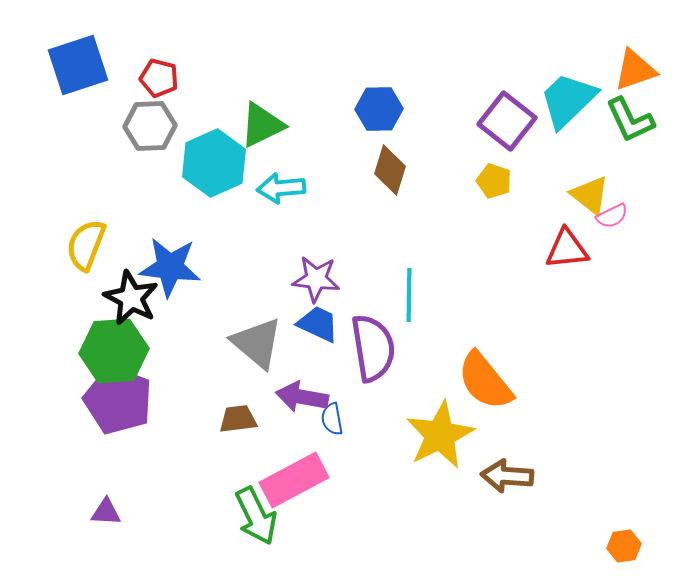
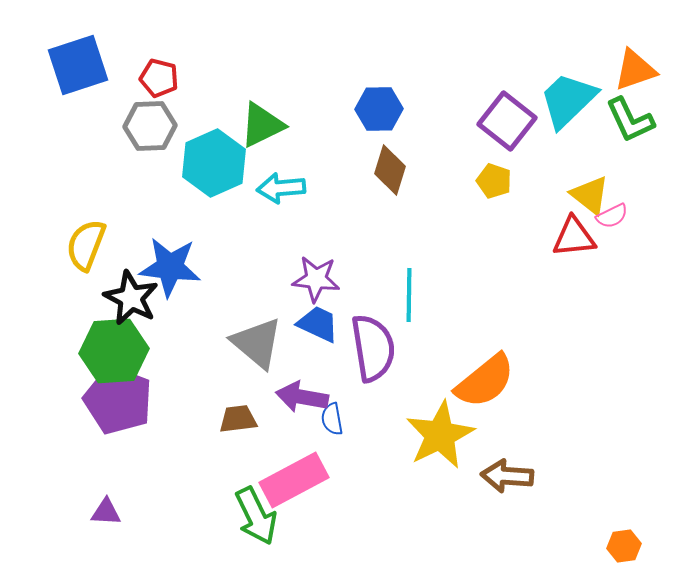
red triangle: moved 7 px right, 12 px up
orange semicircle: rotated 90 degrees counterclockwise
